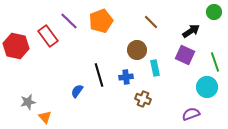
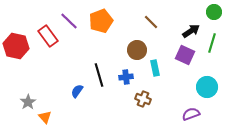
green line: moved 3 px left, 19 px up; rotated 36 degrees clockwise
gray star: rotated 21 degrees counterclockwise
